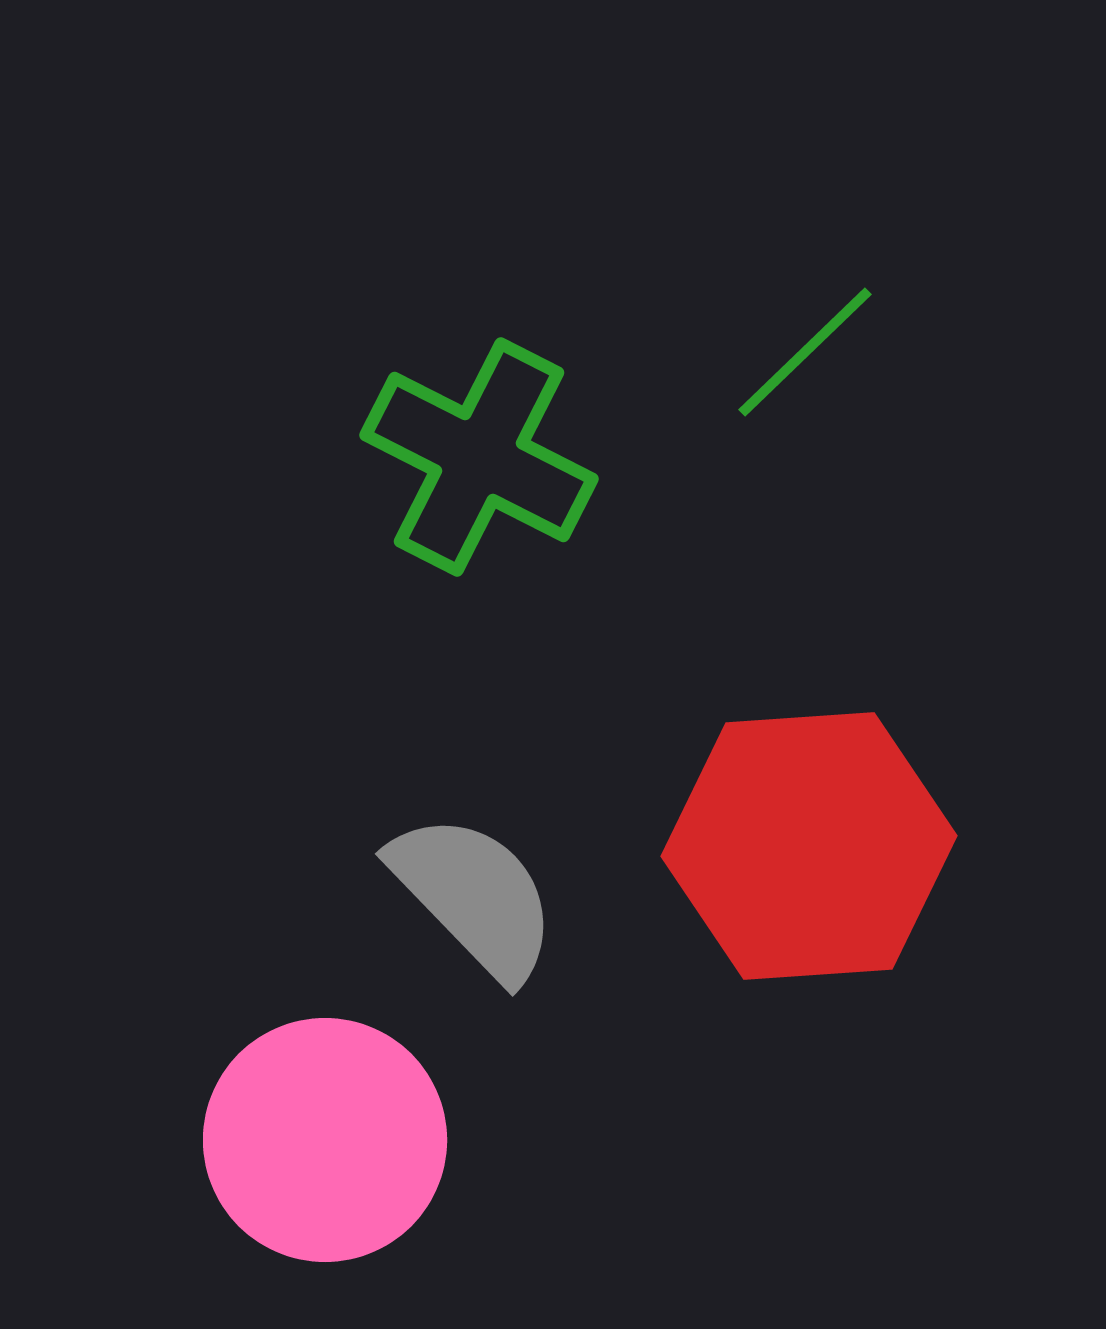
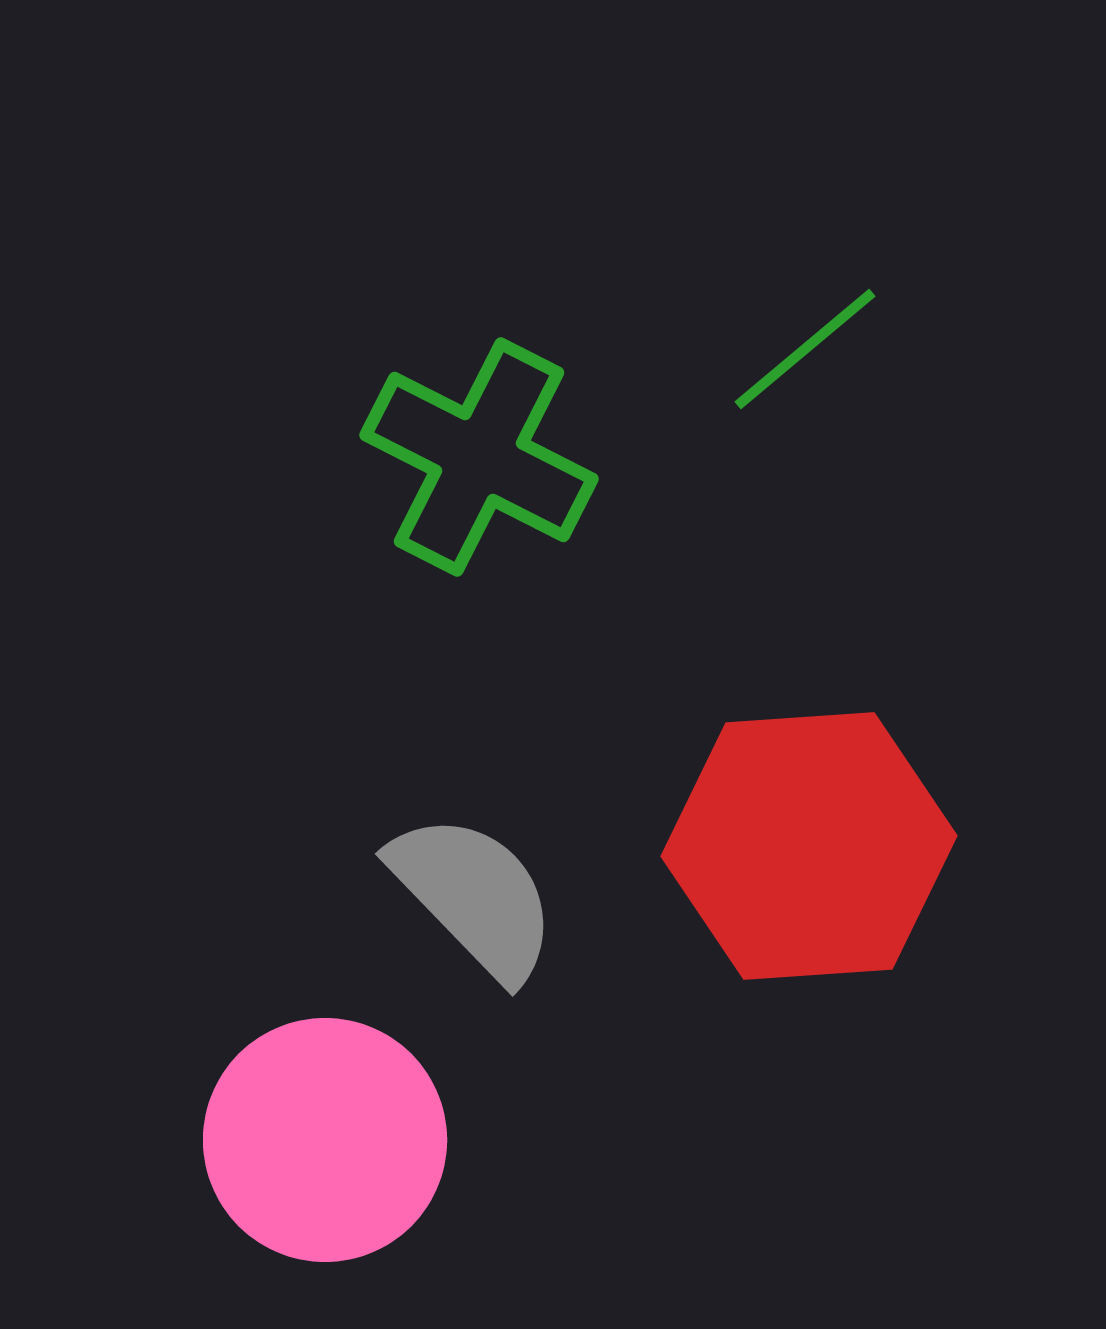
green line: moved 3 px up; rotated 4 degrees clockwise
